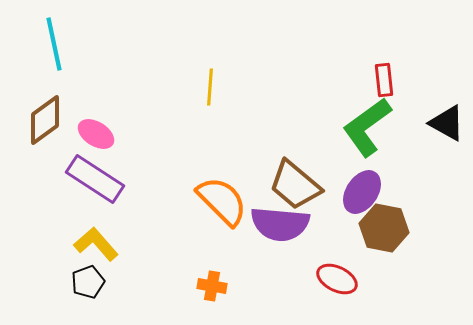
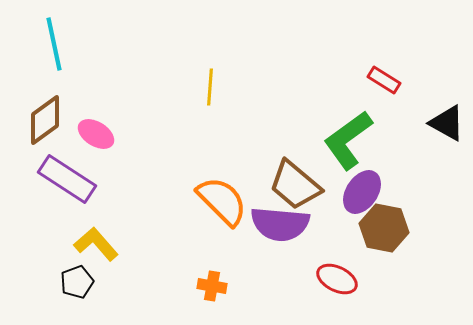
red rectangle: rotated 52 degrees counterclockwise
green L-shape: moved 19 px left, 13 px down
purple rectangle: moved 28 px left
black pentagon: moved 11 px left
